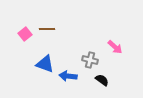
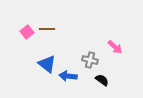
pink square: moved 2 px right, 2 px up
blue triangle: moved 2 px right; rotated 18 degrees clockwise
